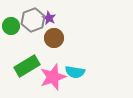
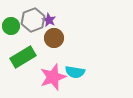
purple star: moved 2 px down
green rectangle: moved 4 px left, 9 px up
